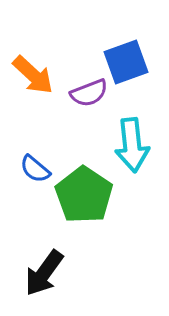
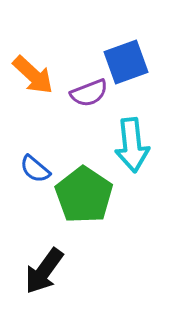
black arrow: moved 2 px up
